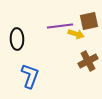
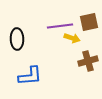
brown square: moved 1 px down
yellow arrow: moved 4 px left, 4 px down
brown cross: rotated 12 degrees clockwise
blue L-shape: rotated 65 degrees clockwise
